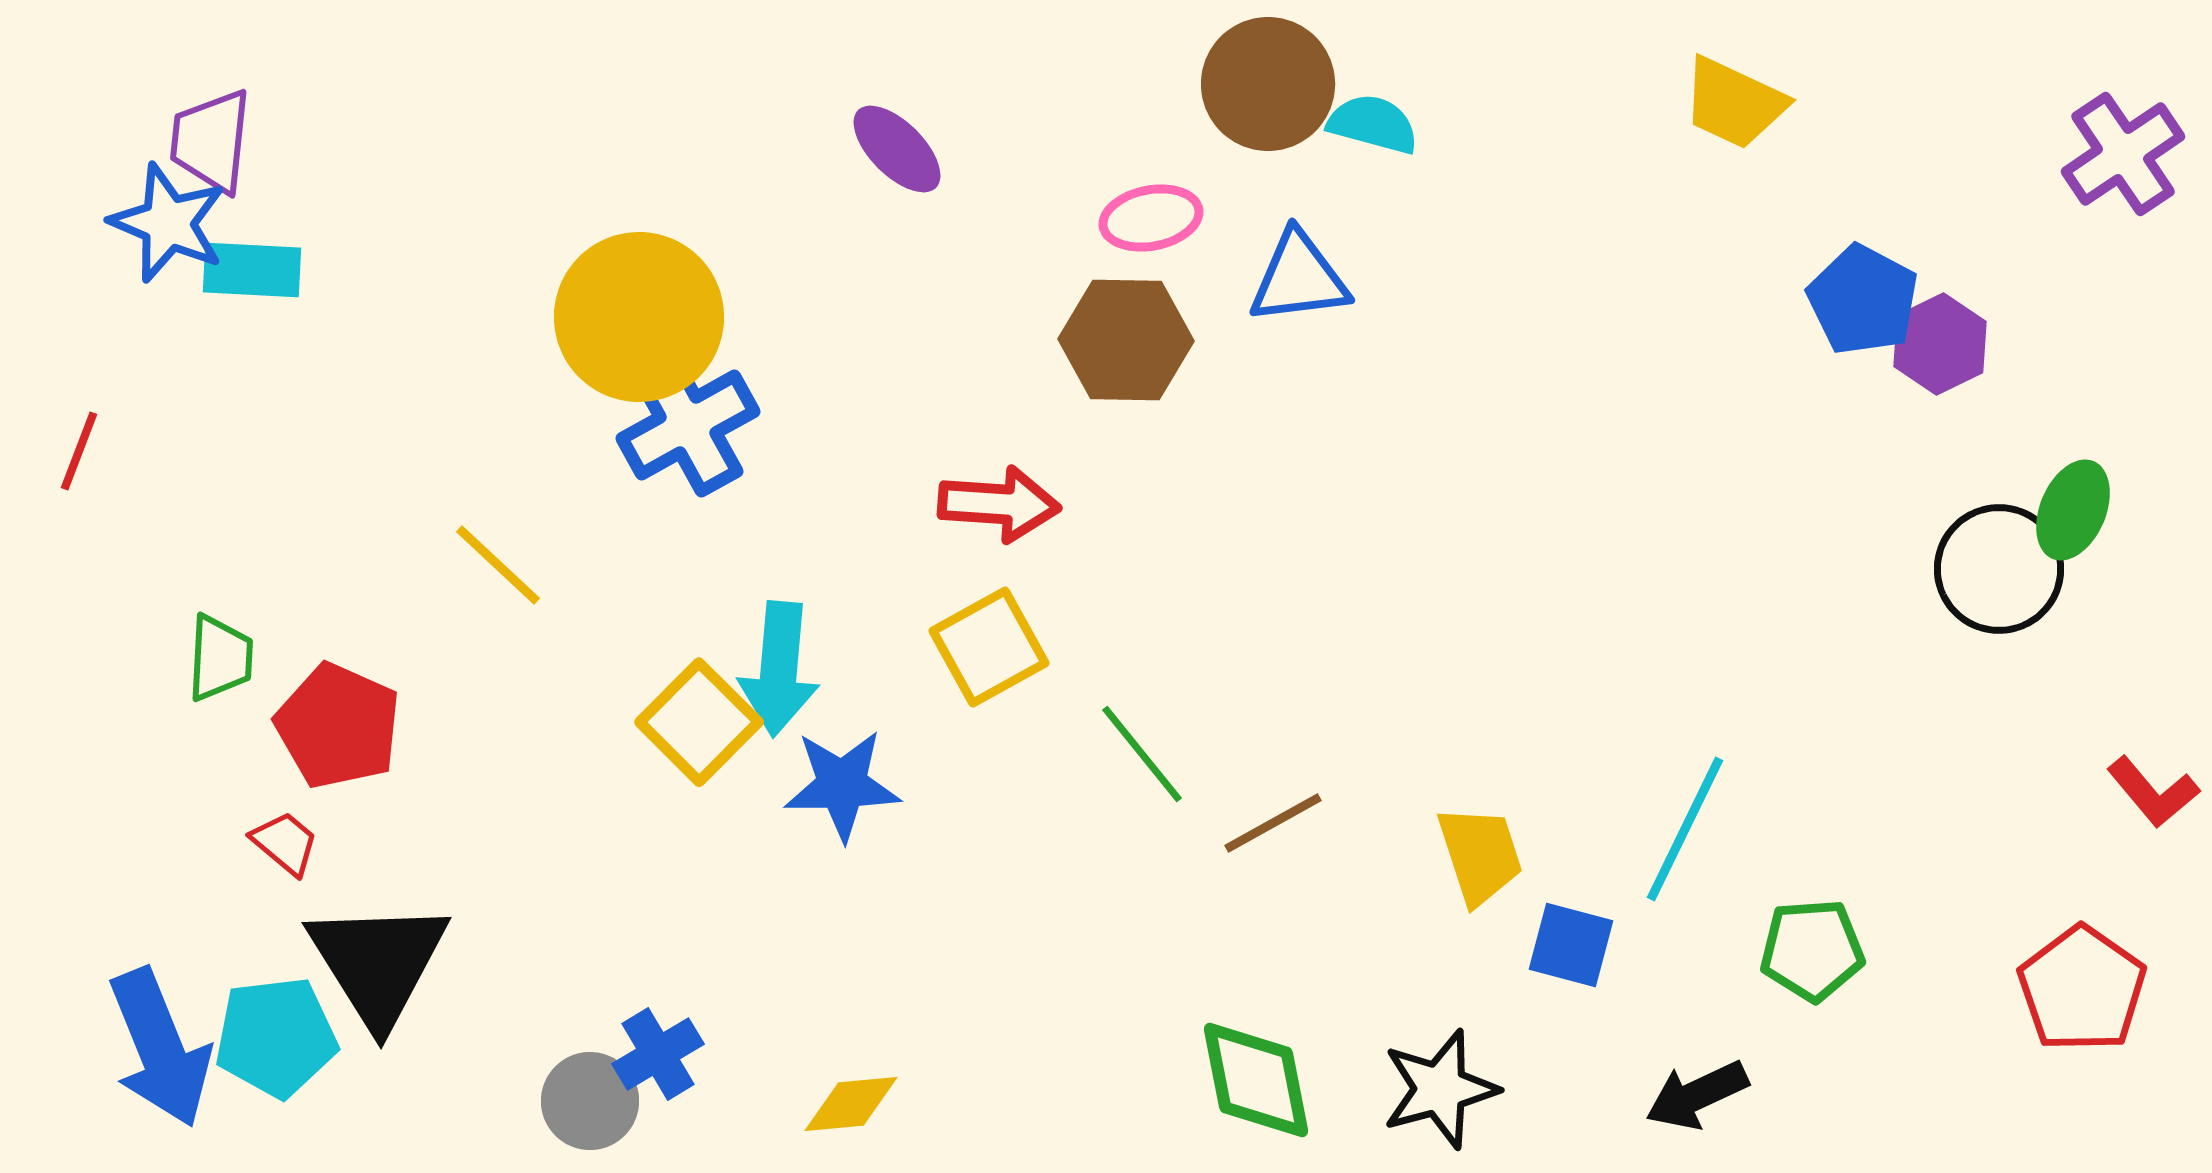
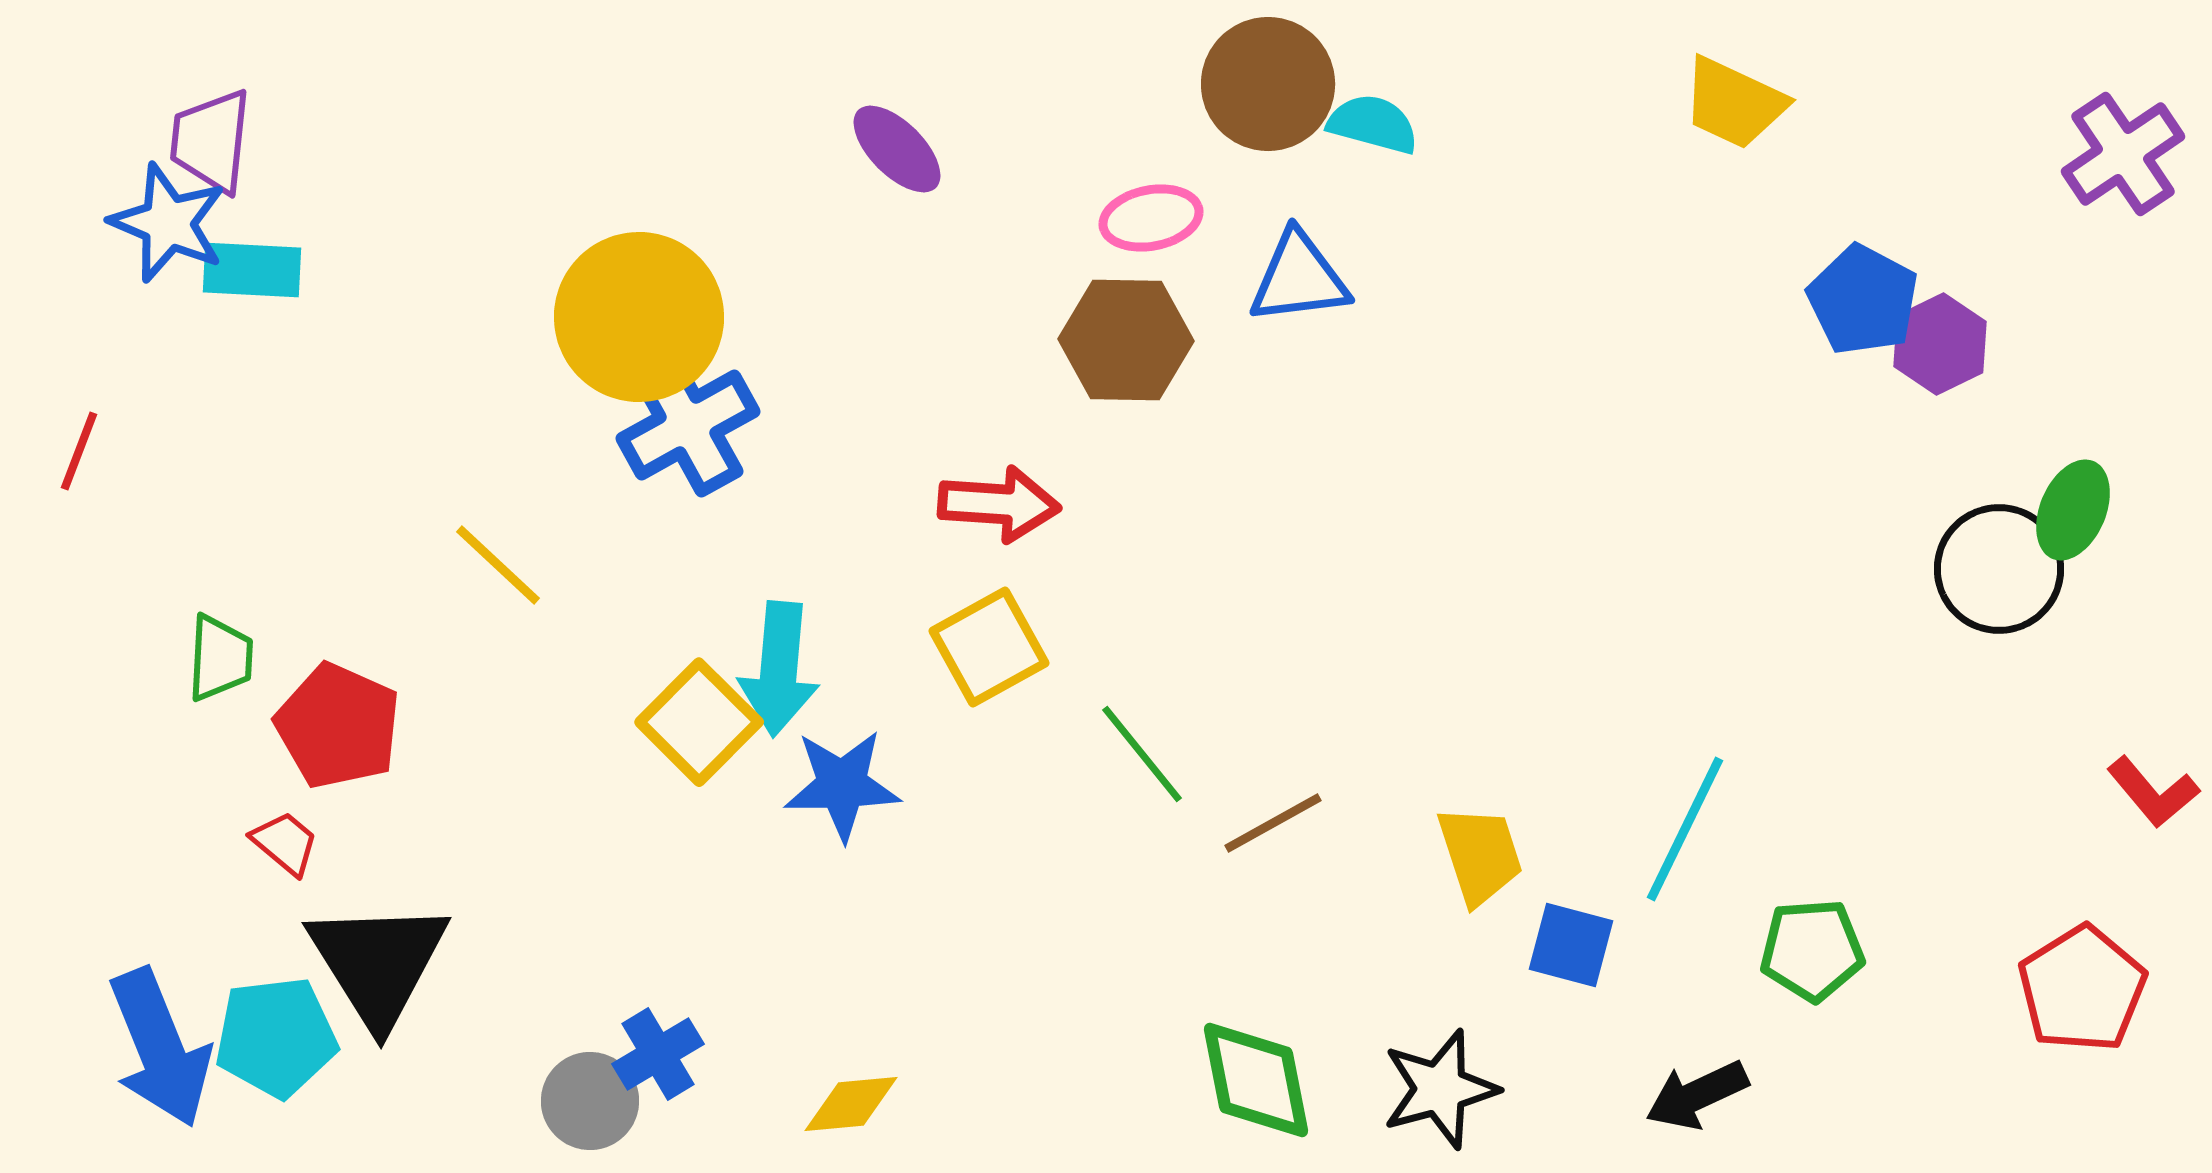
red pentagon at (2082, 989): rotated 5 degrees clockwise
